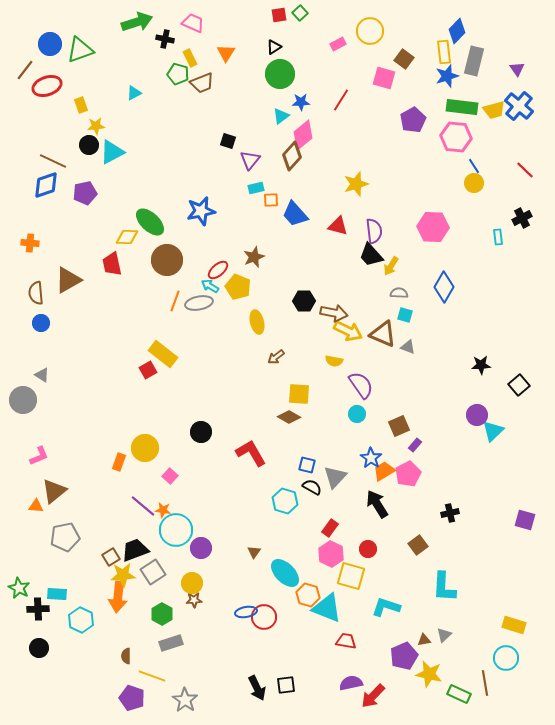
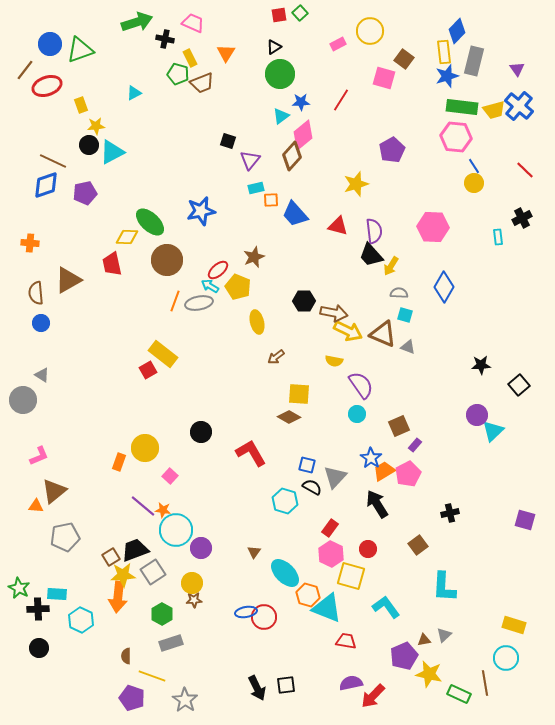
purple pentagon at (413, 120): moved 21 px left, 30 px down
cyan L-shape at (386, 607): rotated 36 degrees clockwise
